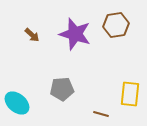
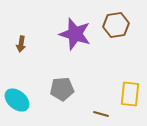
brown arrow: moved 11 px left, 9 px down; rotated 56 degrees clockwise
cyan ellipse: moved 3 px up
